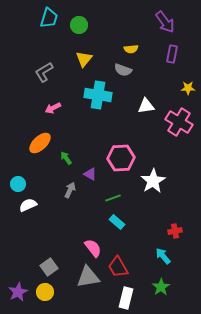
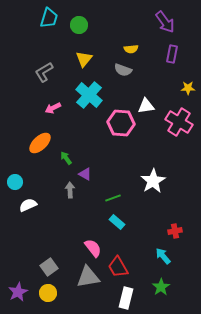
cyan cross: moved 9 px left; rotated 32 degrees clockwise
pink hexagon: moved 35 px up; rotated 8 degrees clockwise
purple triangle: moved 5 px left
cyan circle: moved 3 px left, 2 px up
gray arrow: rotated 28 degrees counterclockwise
yellow circle: moved 3 px right, 1 px down
